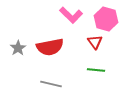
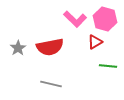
pink L-shape: moved 4 px right, 4 px down
pink hexagon: moved 1 px left
red triangle: rotated 35 degrees clockwise
green line: moved 12 px right, 4 px up
